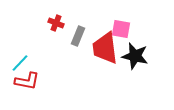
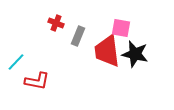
pink square: moved 1 px up
red trapezoid: moved 2 px right, 3 px down
black star: moved 2 px up
cyan line: moved 4 px left, 1 px up
red L-shape: moved 10 px right
